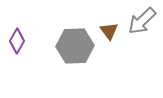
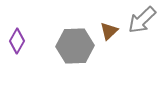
gray arrow: moved 1 px up
brown triangle: rotated 24 degrees clockwise
